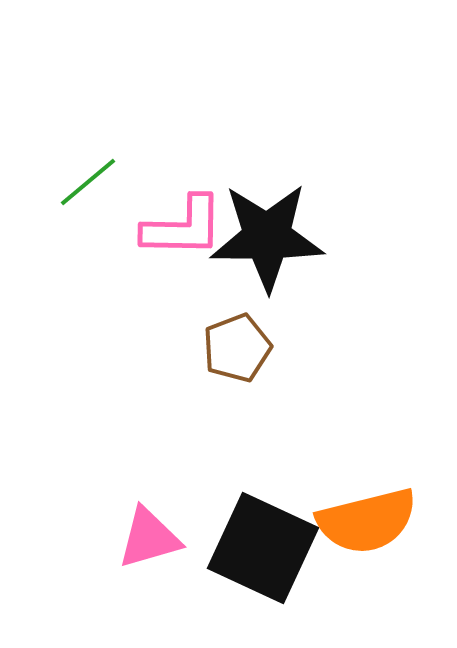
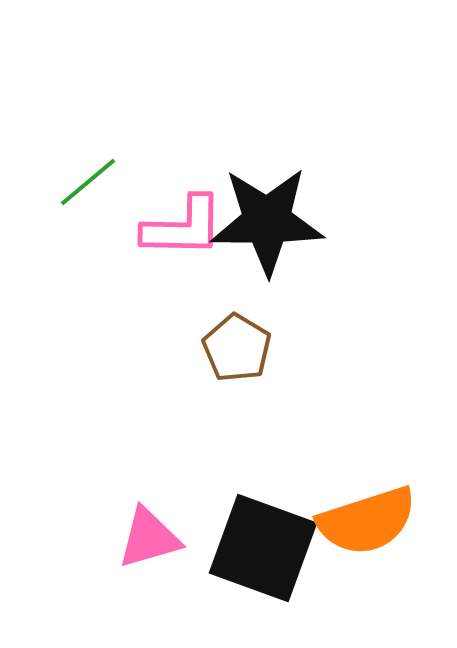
black star: moved 16 px up
brown pentagon: rotated 20 degrees counterclockwise
orange semicircle: rotated 4 degrees counterclockwise
black square: rotated 5 degrees counterclockwise
